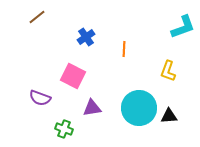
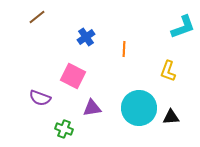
black triangle: moved 2 px right, 1 px down
